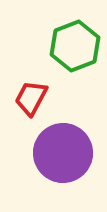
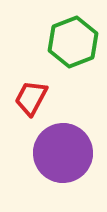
green hexagon: moved 2 px left, 4 px up
